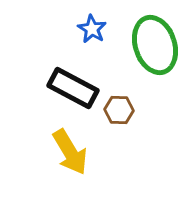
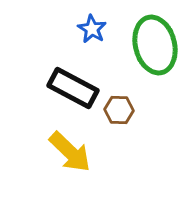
green ellipse: rotated 4 degrees clockwise
yellow arrow: rotated 15 degrees counterclockwise
